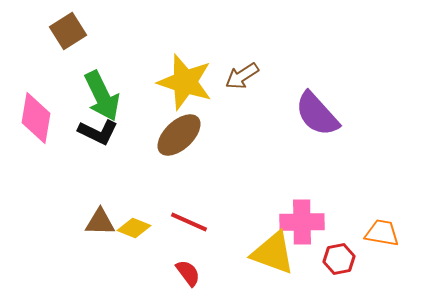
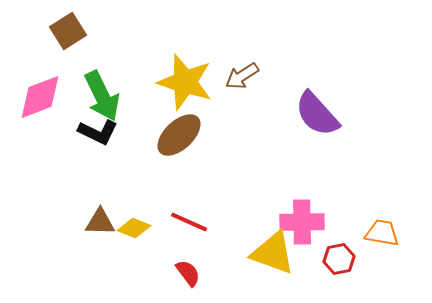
pink diamond: moved 4 px right, 21 px up; rotated 60 degrees clockwise
